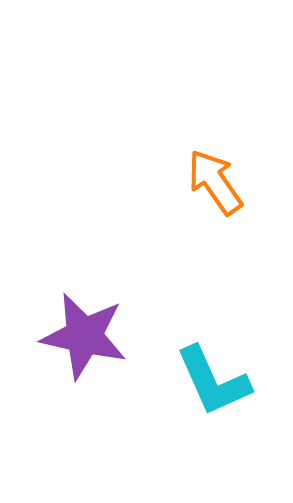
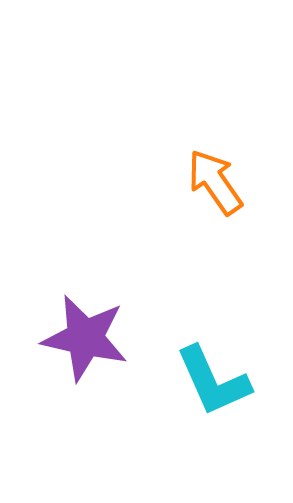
purple star: moved 1 px right, 2 px down
